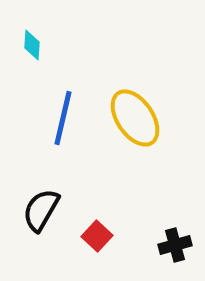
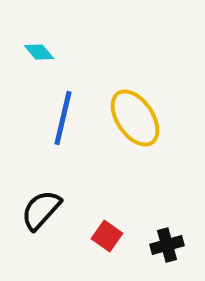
cyan diamond: moved 7 px right, 7 px down; rotated 44 degrees counterclockwise
black semicircle: rotated 12 degrees clockwise
red square: moved 10 px right; rotated 8 degrees counterclockwise
black cross: moved 8 px left
